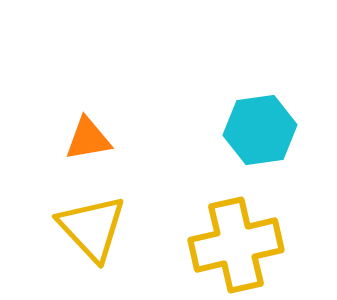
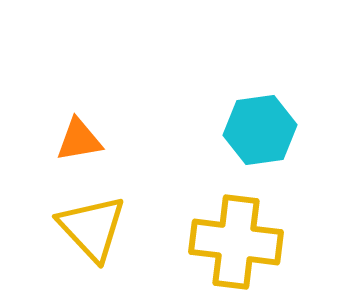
orange triangle: moved 9 px left, 1 px down
yellow cross: moved 3 px up; rotated 20 degrees clockwise
